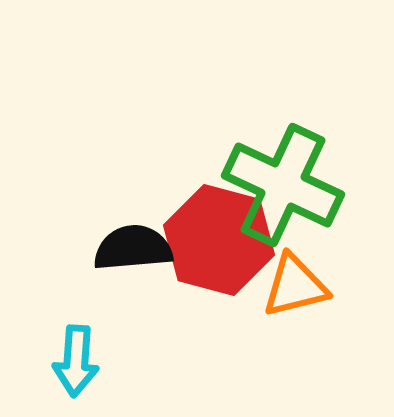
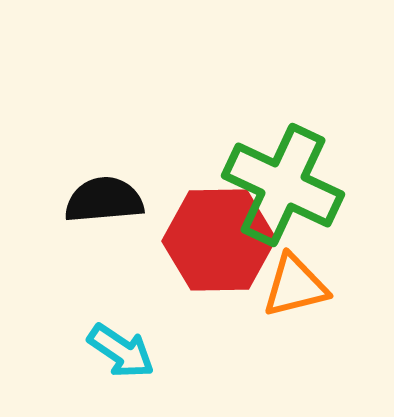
red hexagon: rotated 16 degrees counterclockwise
black semicircle: moved 29 px left, 48 px up
cyan arrow: moved 45 px right, 10 px up; rotated 60 degrees counterclockwise
